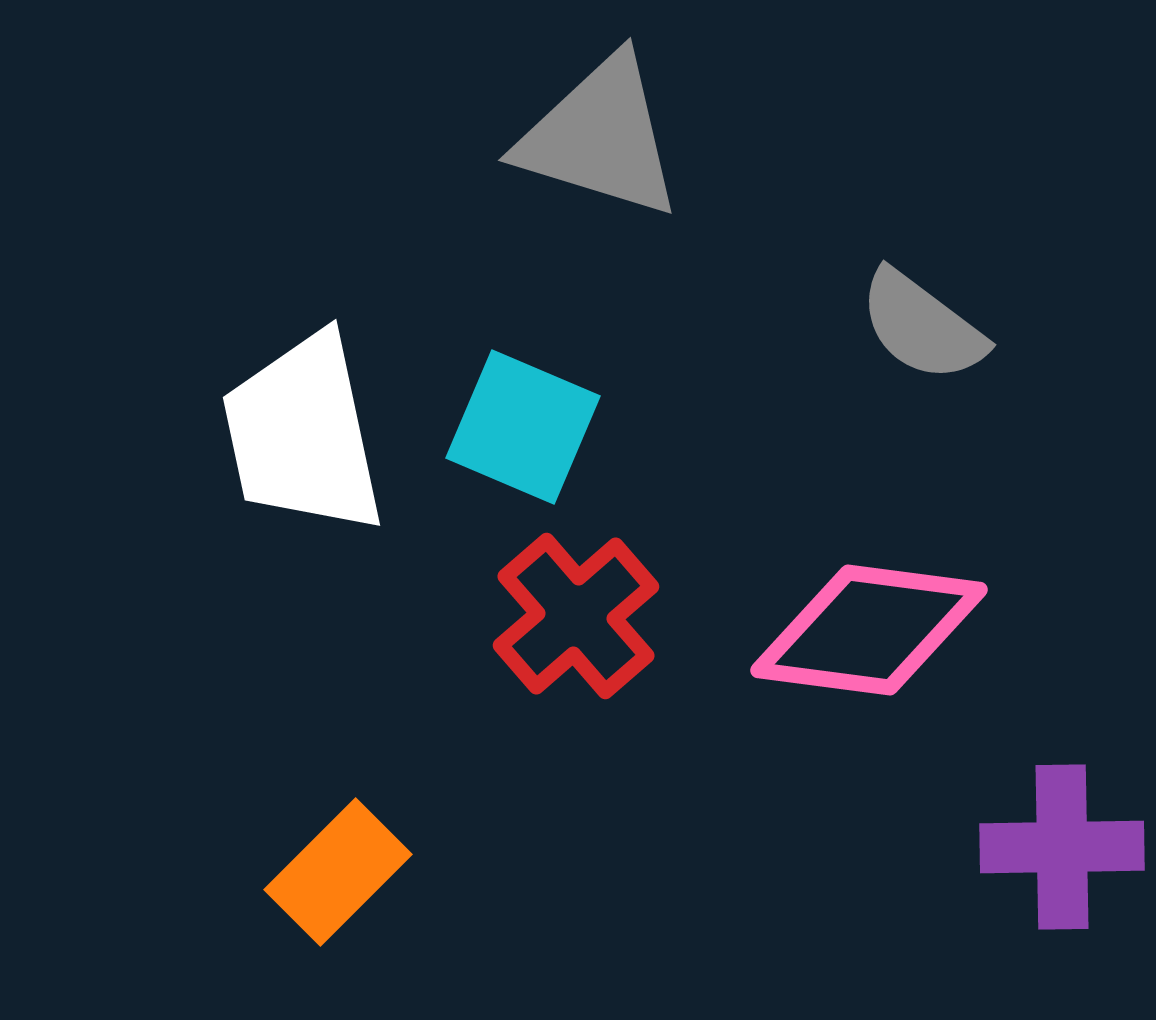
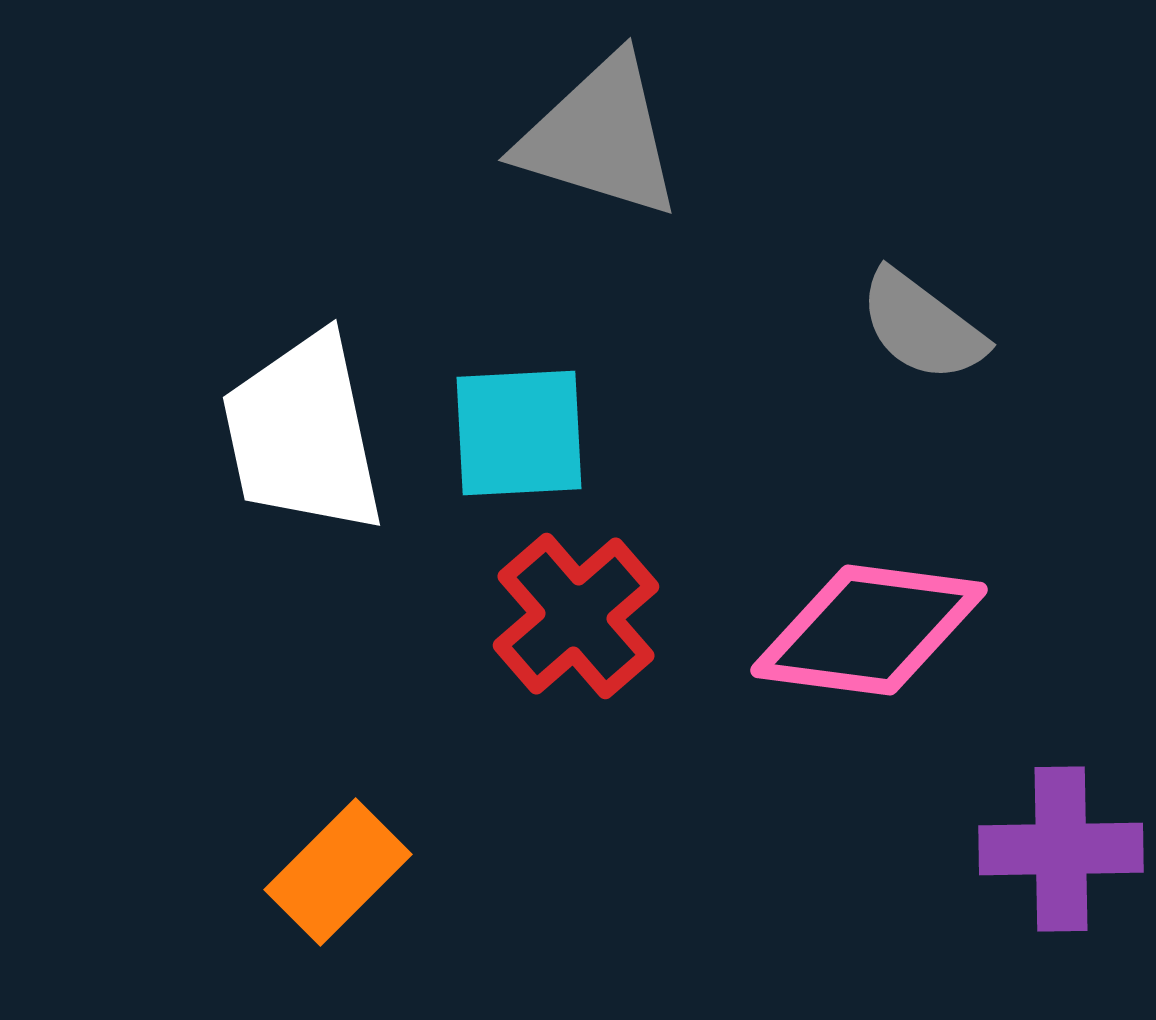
cyan square: moved 4 px left, 6 px down; rotated 26 degrees counterclockwise
purple cross: moved 1 px left, 2 px down
